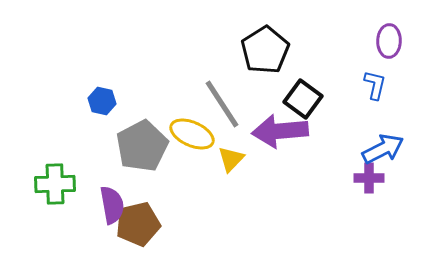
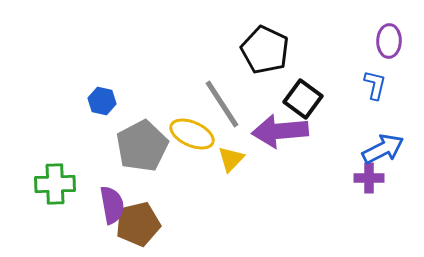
black pentagon: rotated 15 degrees counterclockwise
